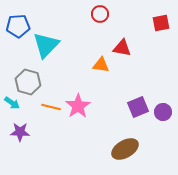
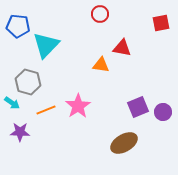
blue pentagon: rotated 10 degrees clockwise
orange line: moved 5 px left, 3 px down; rotated 36 degrees counterclockwise
brown ellipse: moved 1 px left, 6 px up
